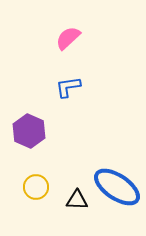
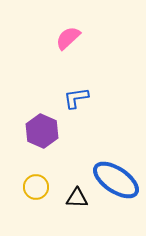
blue L-shape: moved 8 px right, 11 px down
purple hexagon: moved 13 px right
blue ellipse: moved 1 px left, 7 px up
black triangle: moved 2 px up
